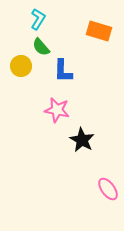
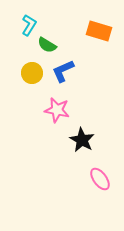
cyan L-shape: moved 9 px left, 6 px down
green semicircle: moved 6 px right, 2 px up; rotated 18 degrees counterclockwise
yellow circle: moved 11 px right, 7 px down
blue L-shape: rotated 65 degrees clockwise
pink ellipse: moved 8 px left, 10 px up
